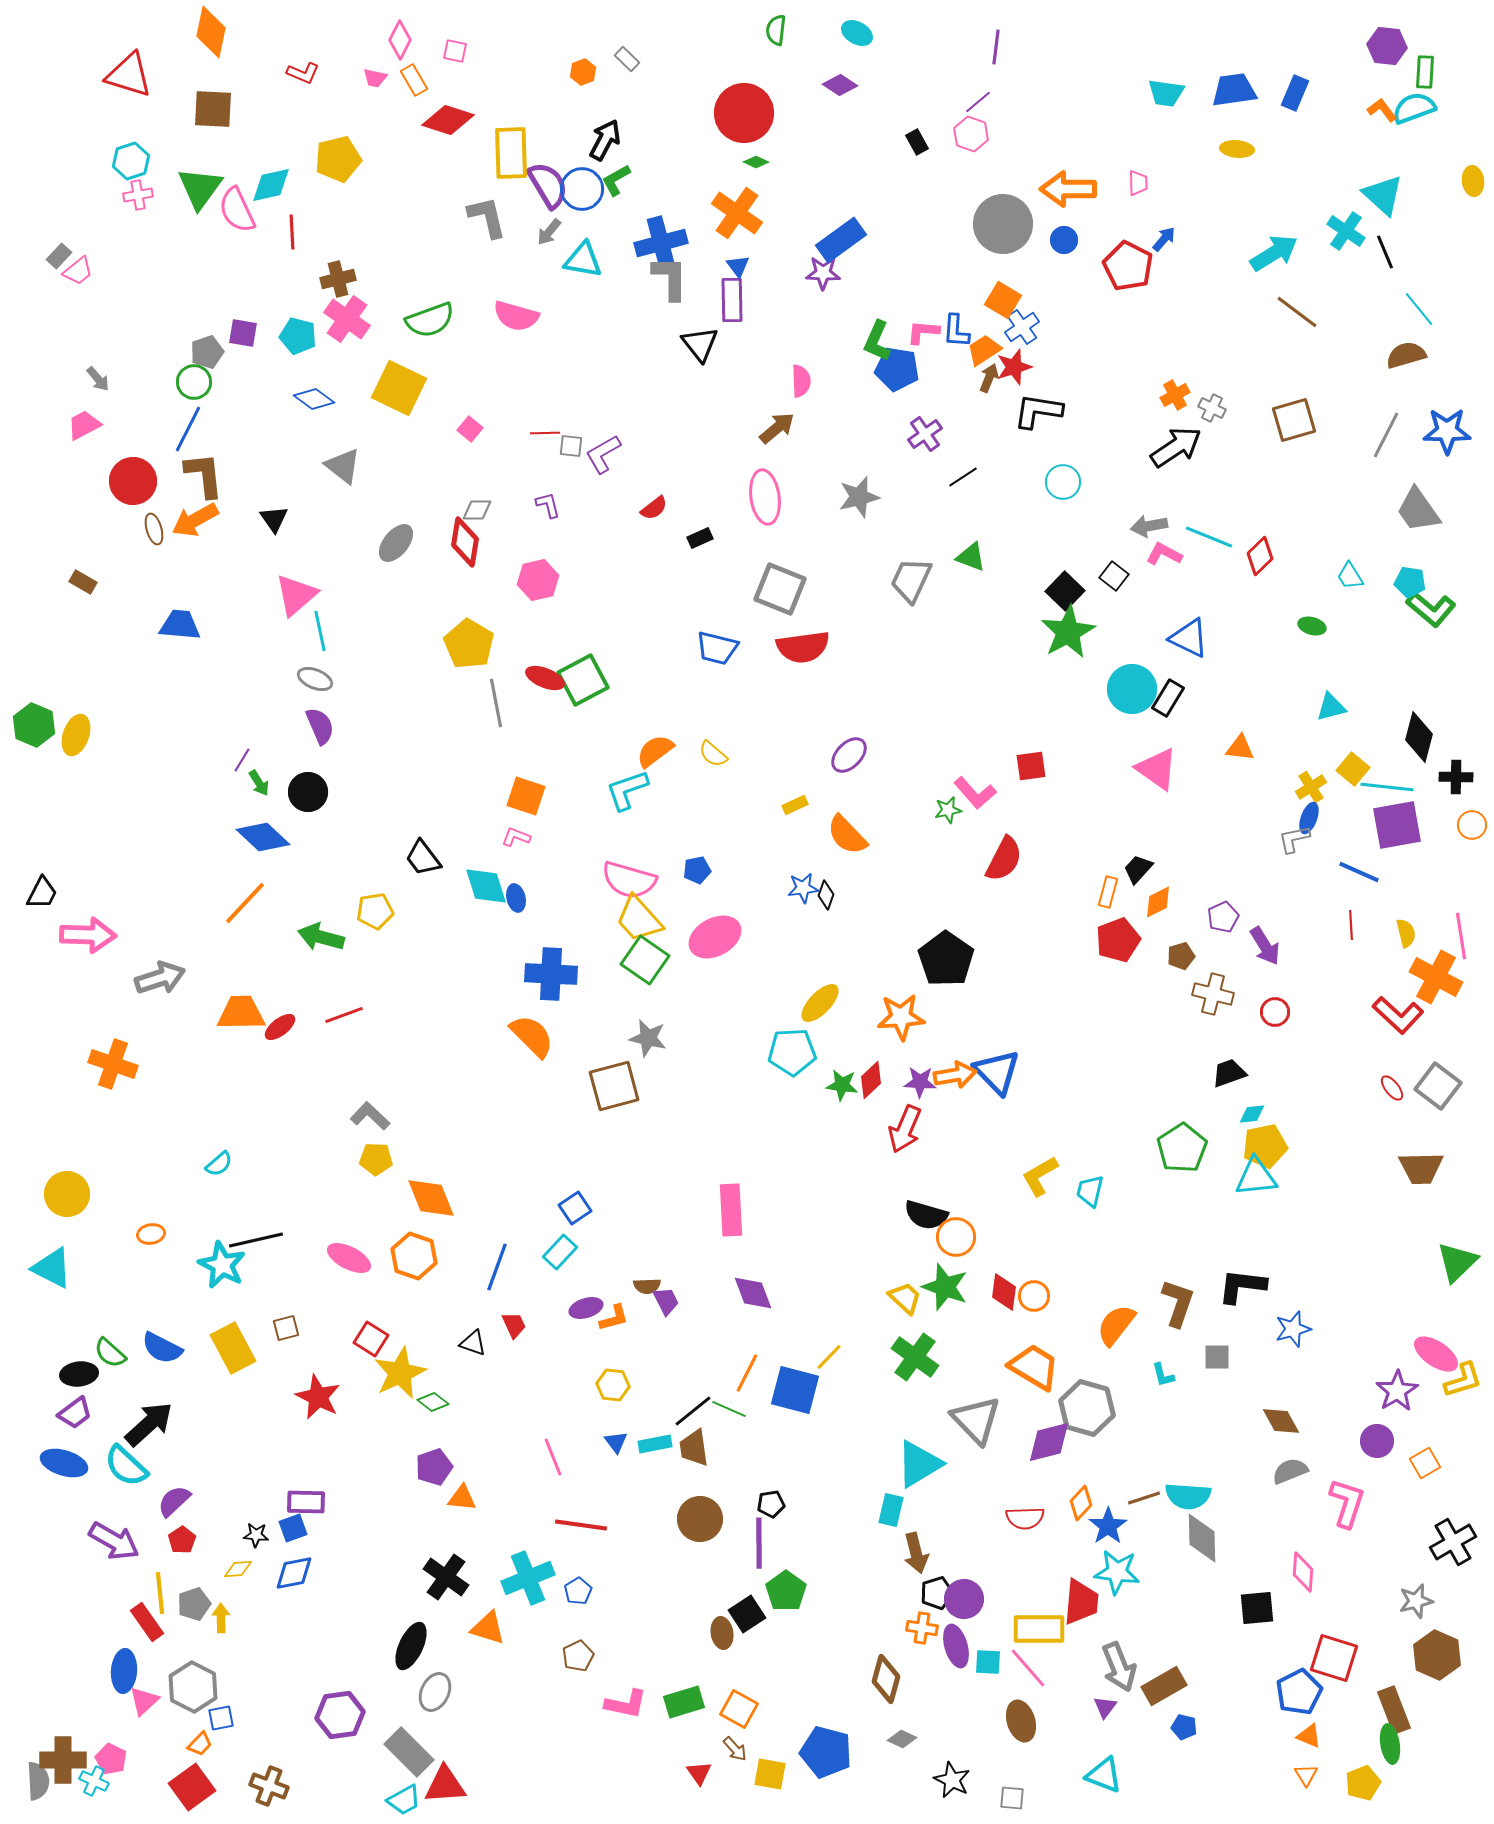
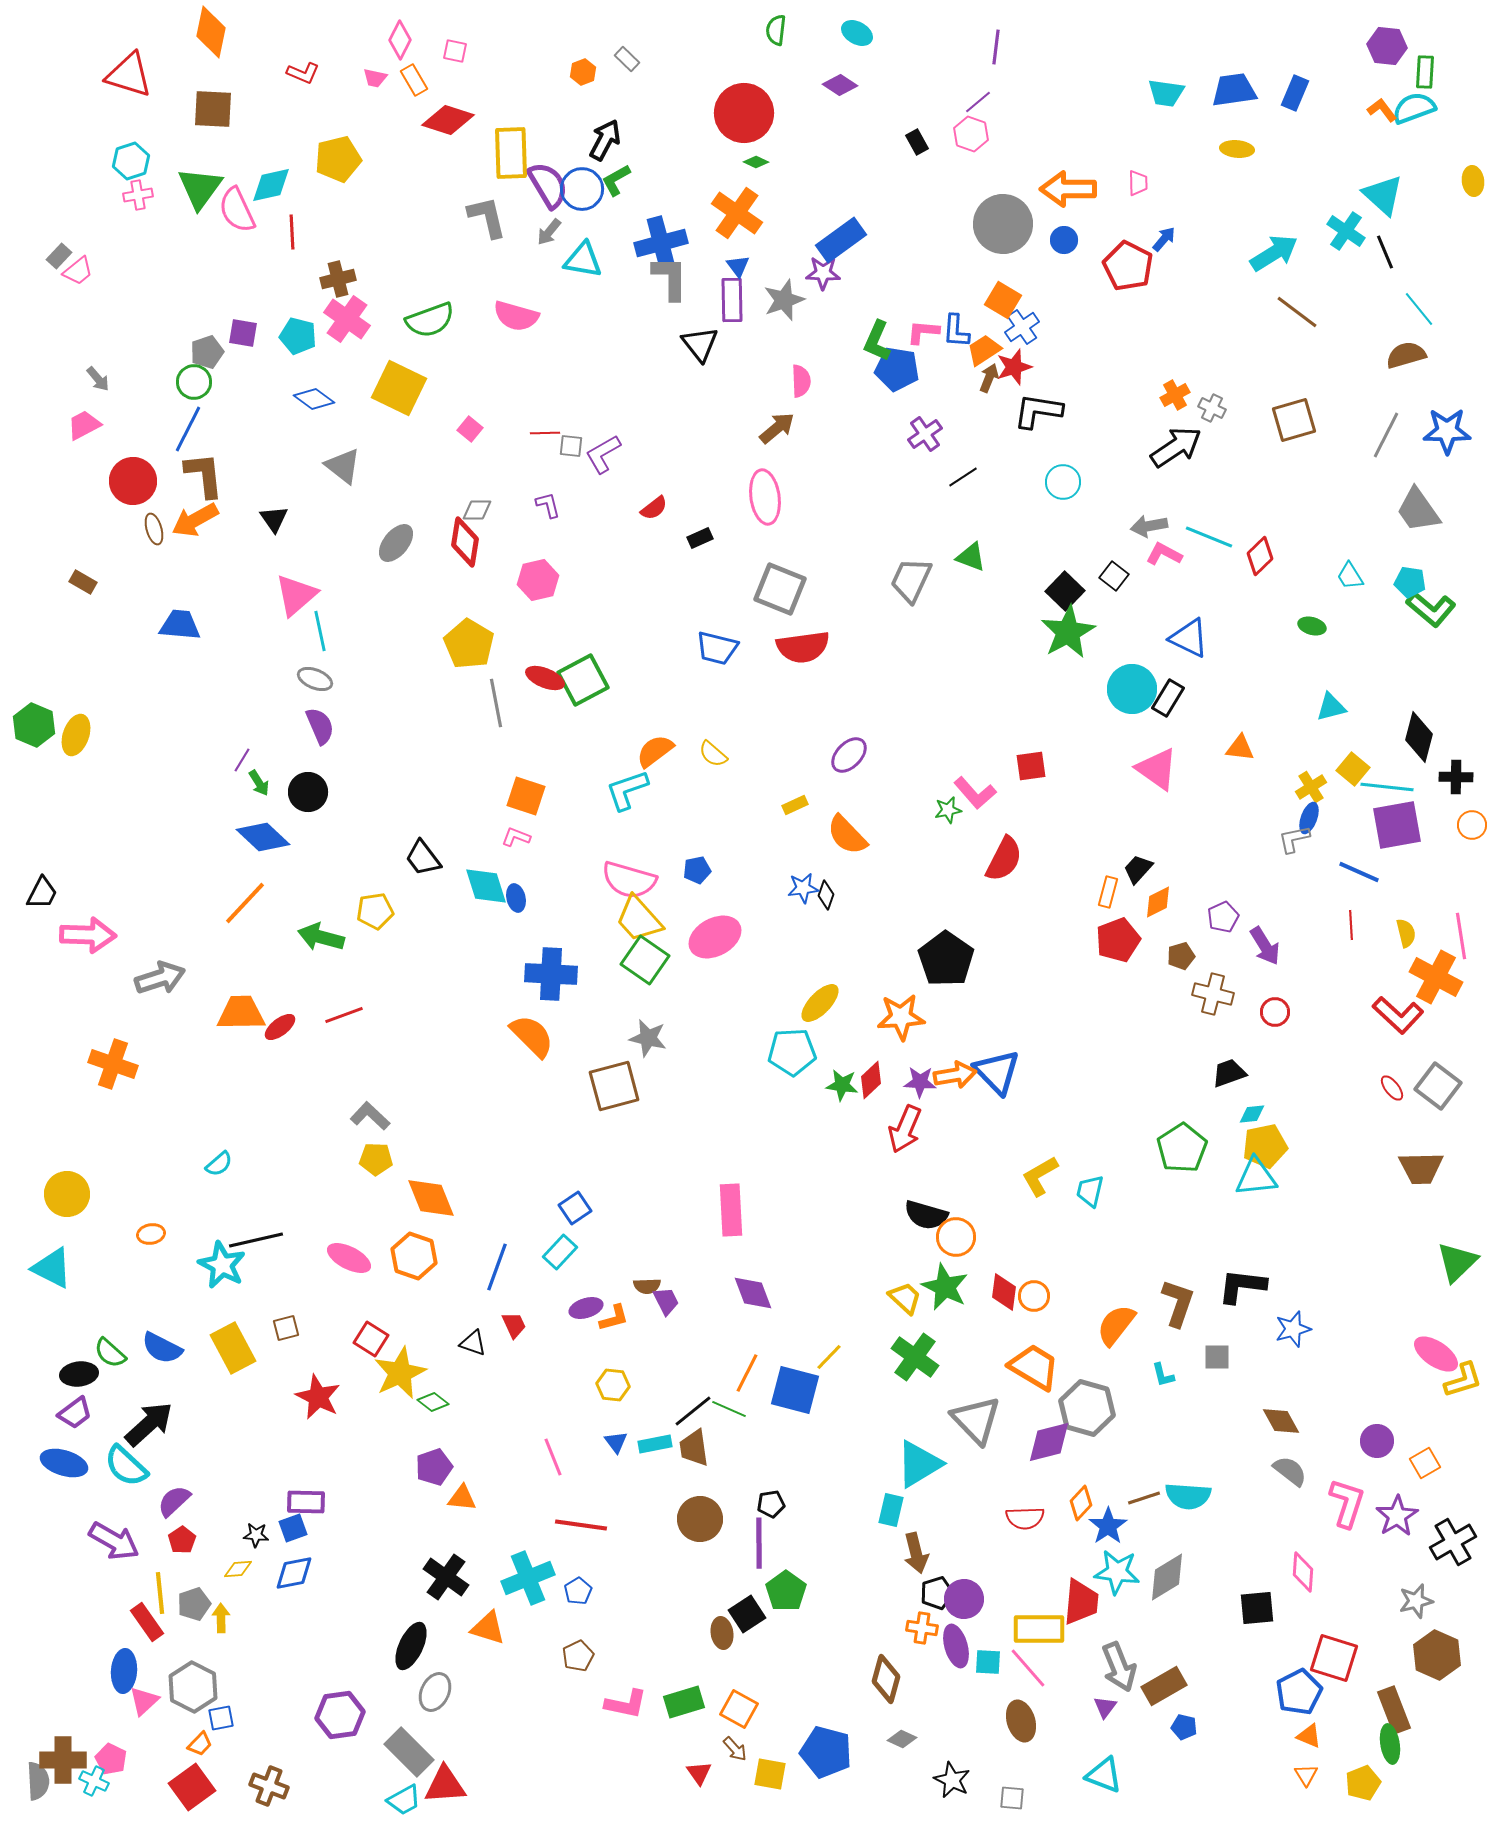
gray star at (859, 497): moved 75 px left, 197 px up; rotated 6 degrees counterclockwise
green star at (945, 1287): rotated 6 degrees clockwise
purple star at (1397, 1391): moved 125 px down
gray semicircle at (1290, 1471): rotated 60 degrees clockwise
gray diamond at (1202, 1538): moved 35 px left, 39 px down; rotated 60 degrees clockwise
